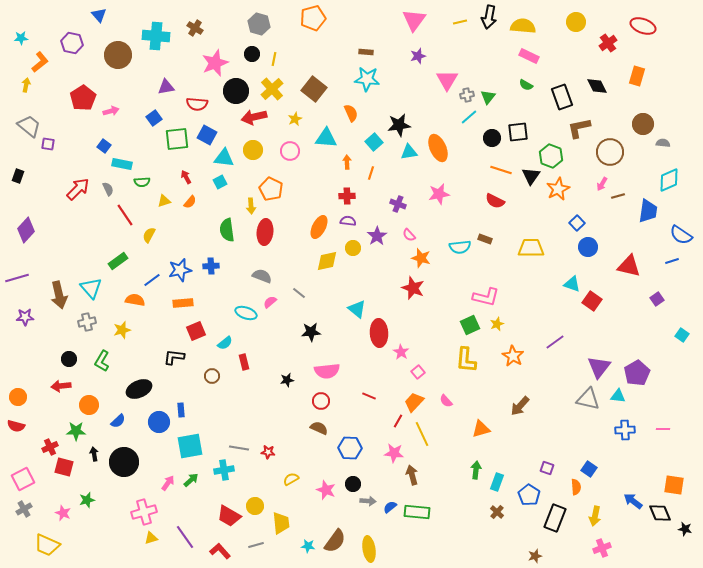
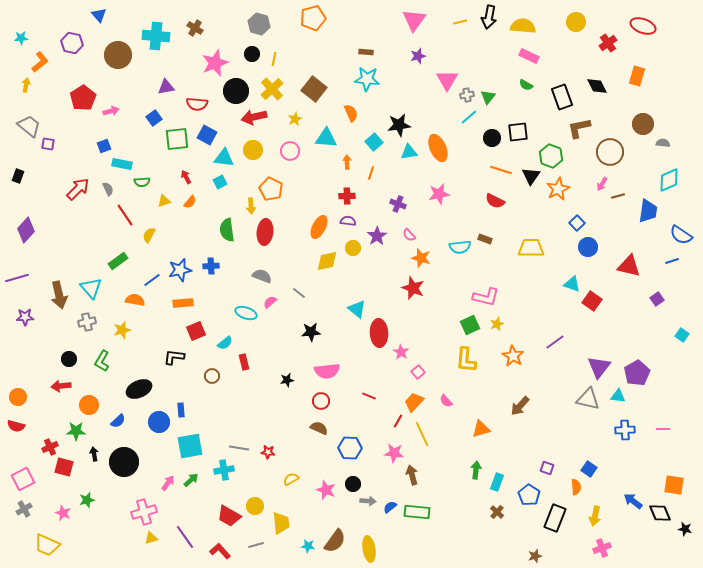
blue square at (104, 146): rotated 32 degrees clockwise
